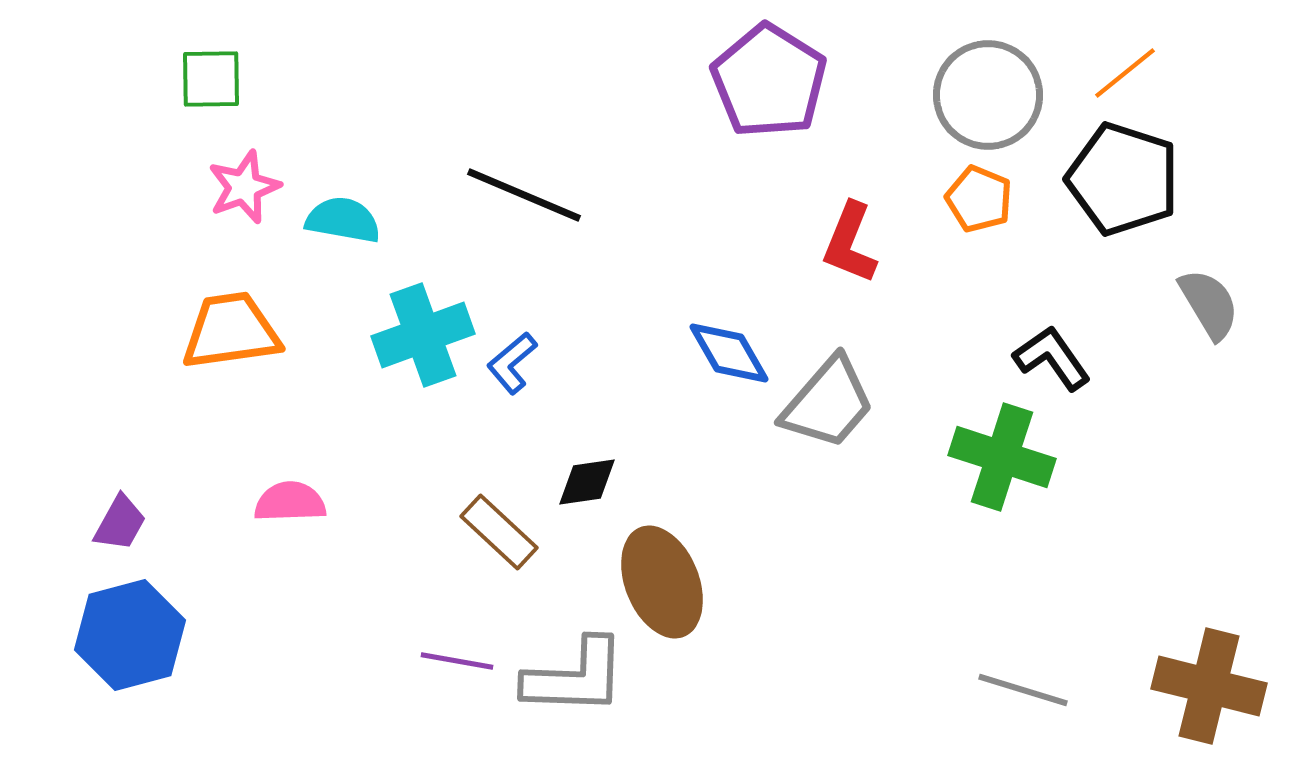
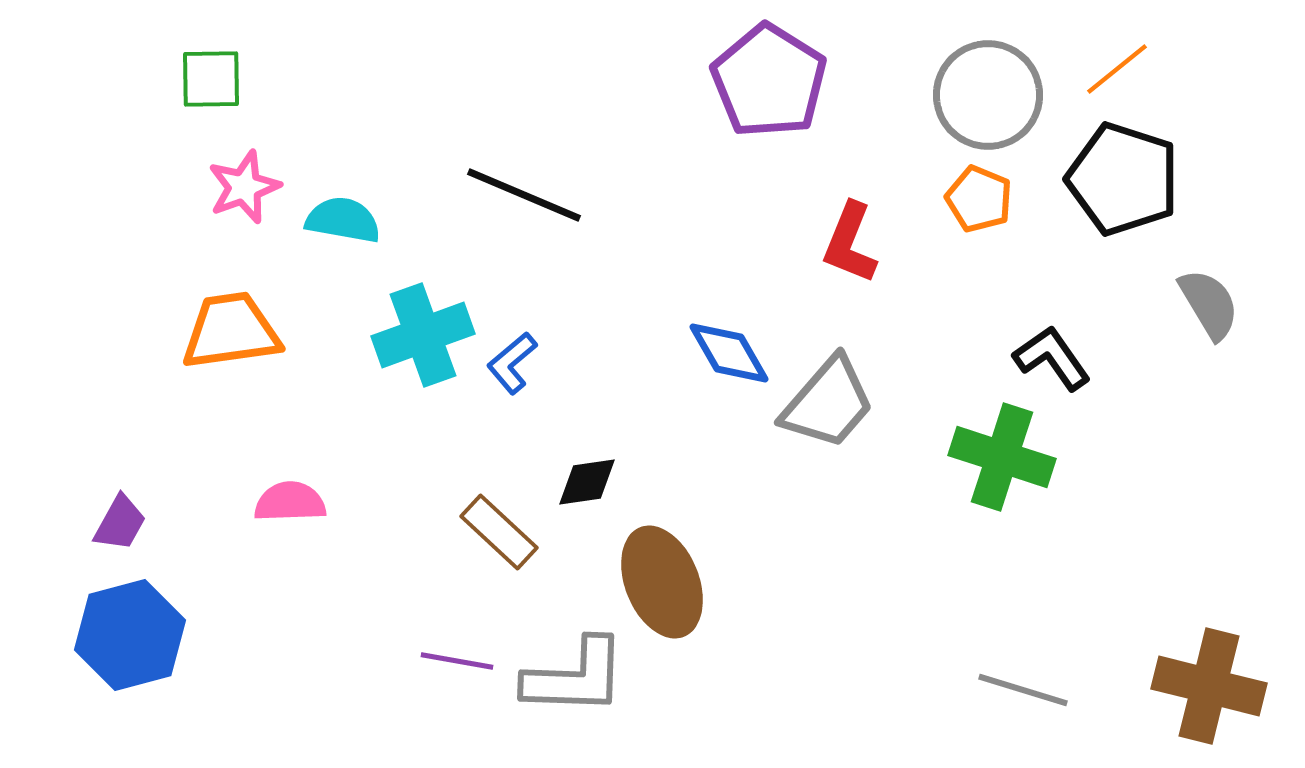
orange line: moved 8 px left, 4 px up
